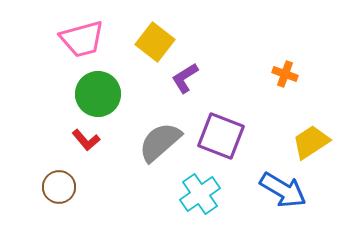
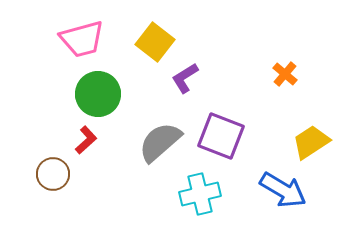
orange cross: rotated 20 degrees clockwise
red L-shape: rotated 92 degrees counterclockwise
brown circle: moved 6 px left, 13 px up
cyan cross: rotated 21 degrees clockwise
